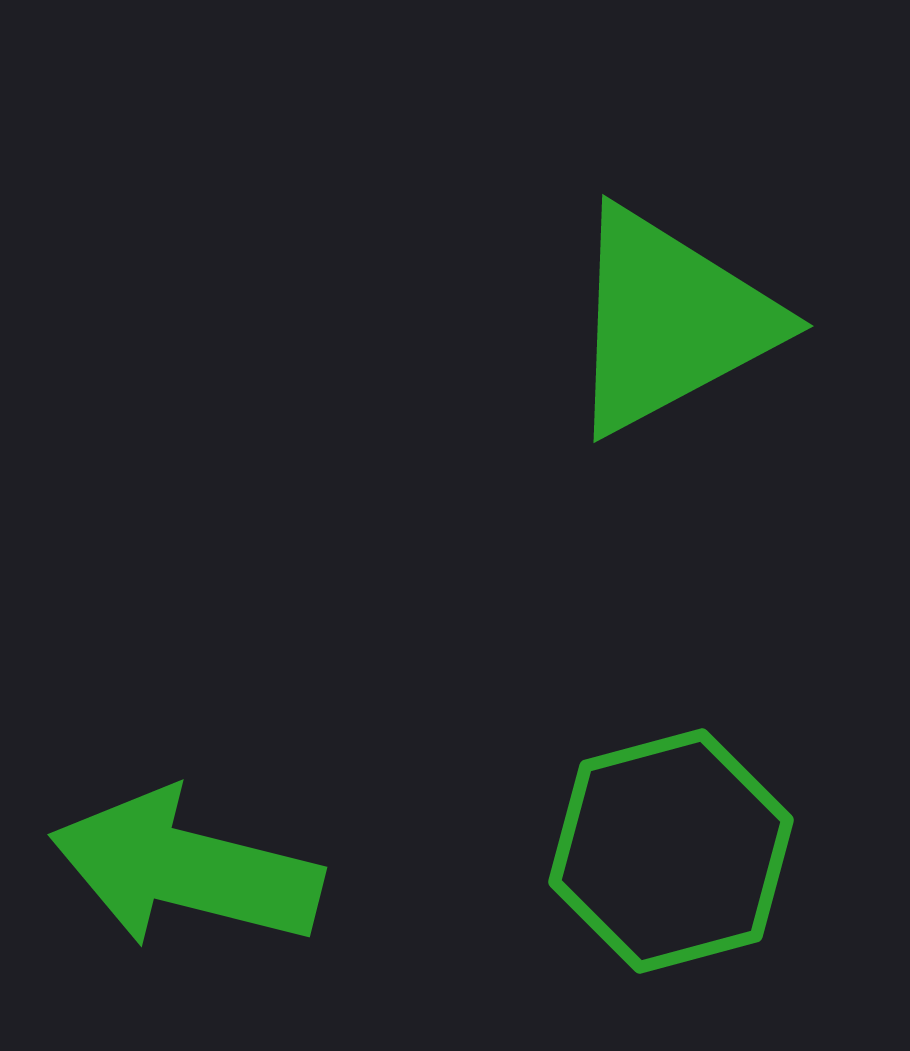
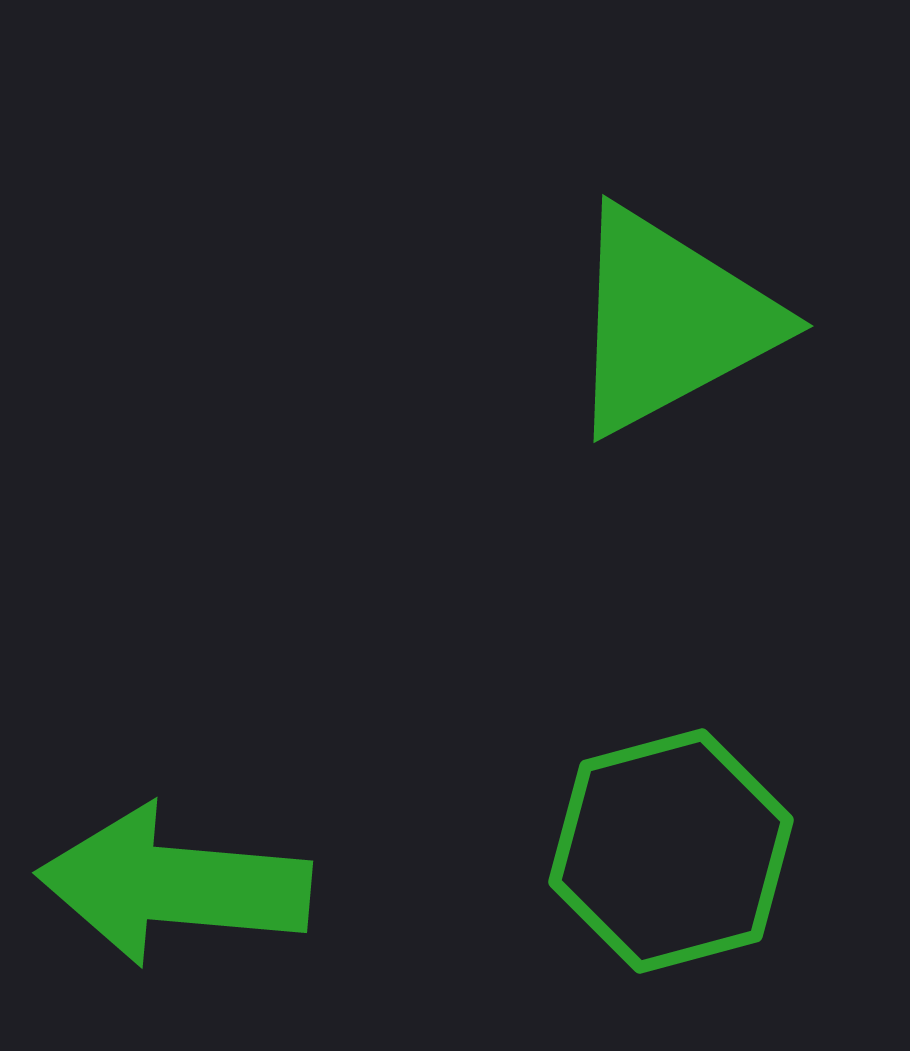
green arrow: moved 12 px left, 16 px down; rotated 9 degrees counterclockwise
